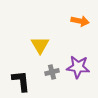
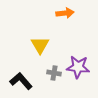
orange arrow: moved 15 px left, 8 px up; rotated 18 degrees counterclockwise
gray cross: moved 2 px right, 1 px down; rotated 24 degrees clockwise
black L-shape: rotated 35 degrees counterclockwise
